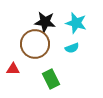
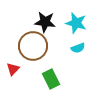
brown circle: moved 2 px left, 2 px down
cyan semicircle: moved 6 px right
red triangle: rotated 48 degrees counterclockwise
